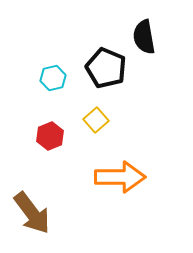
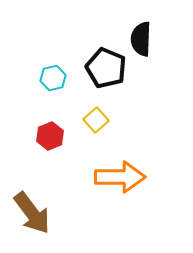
black semicircle: moved 3 px left, 2 px down; rotated 12 degrees clockwise
